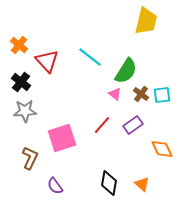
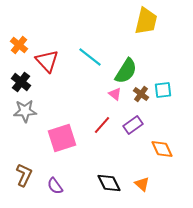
cyan square: moved 1 px right, 5 px up
brown L-shape: moved 6 px left, 17 px down
black diamond: rotated 35 degrees counterclockwise
